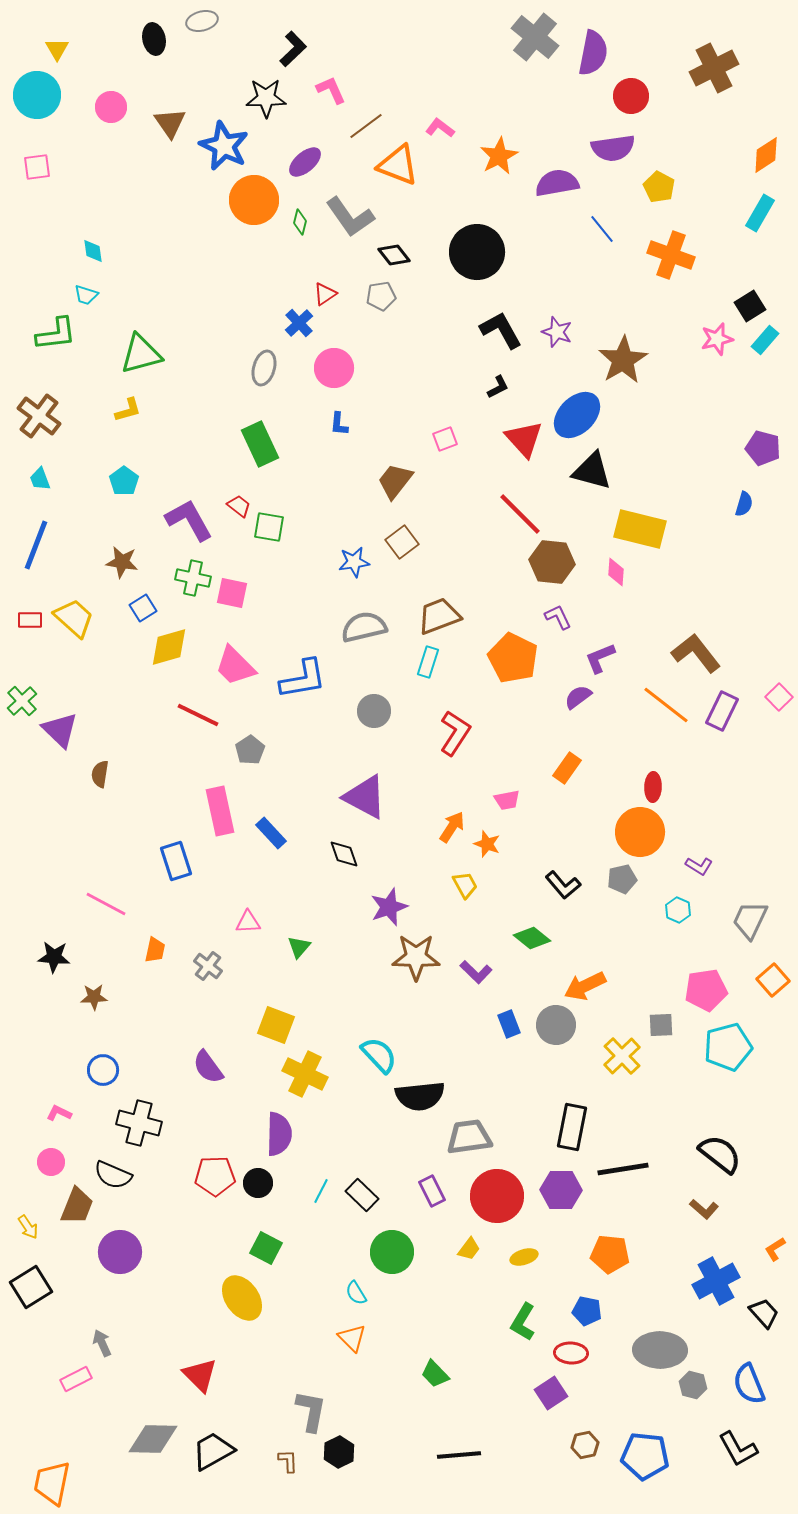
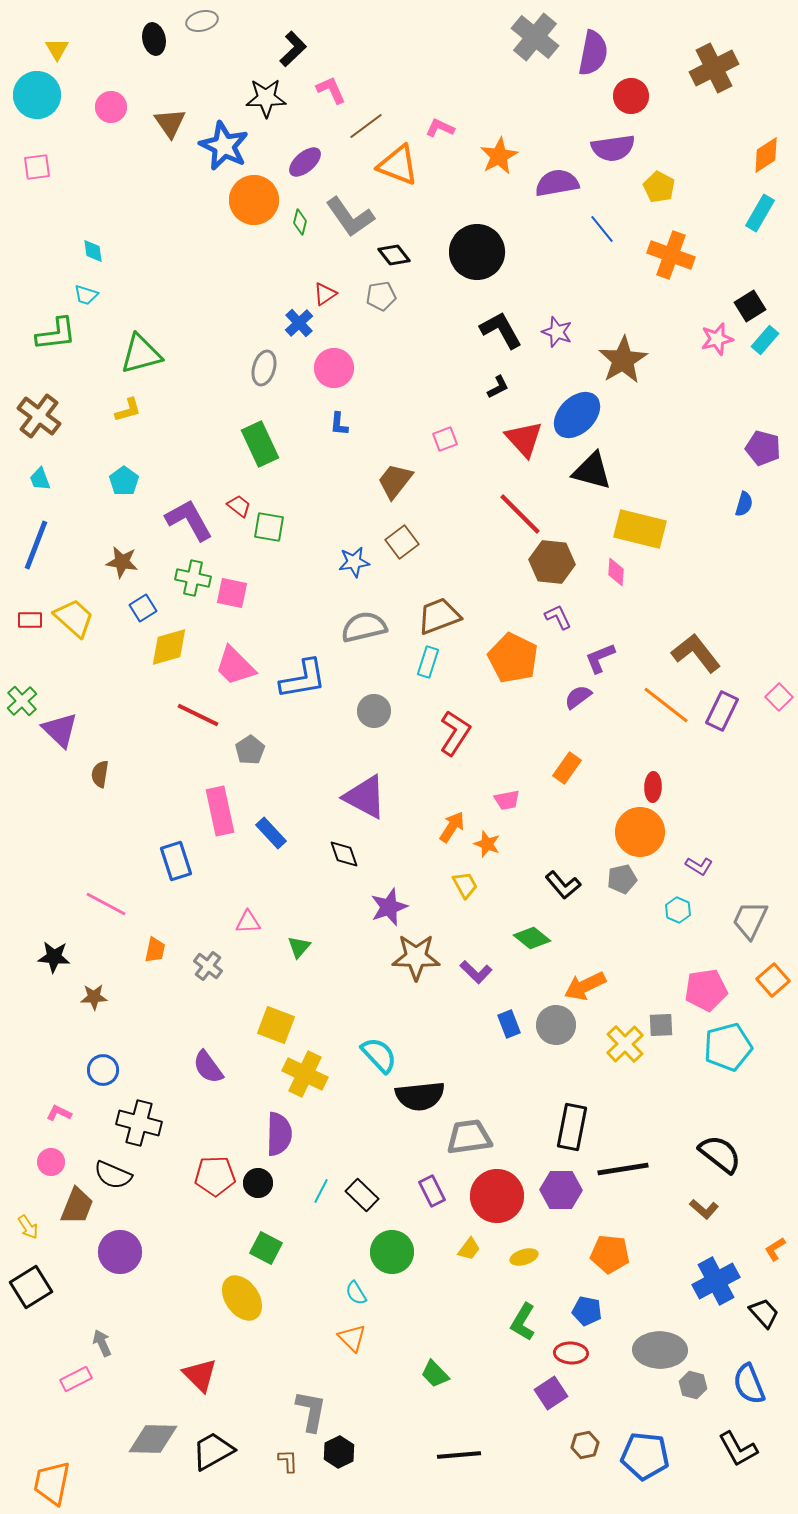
pink L-shape at (440, 128): rotated 12 degrees counterclockwise
yellow cross at (622, 1056): moved 3 px right, 12 px up
